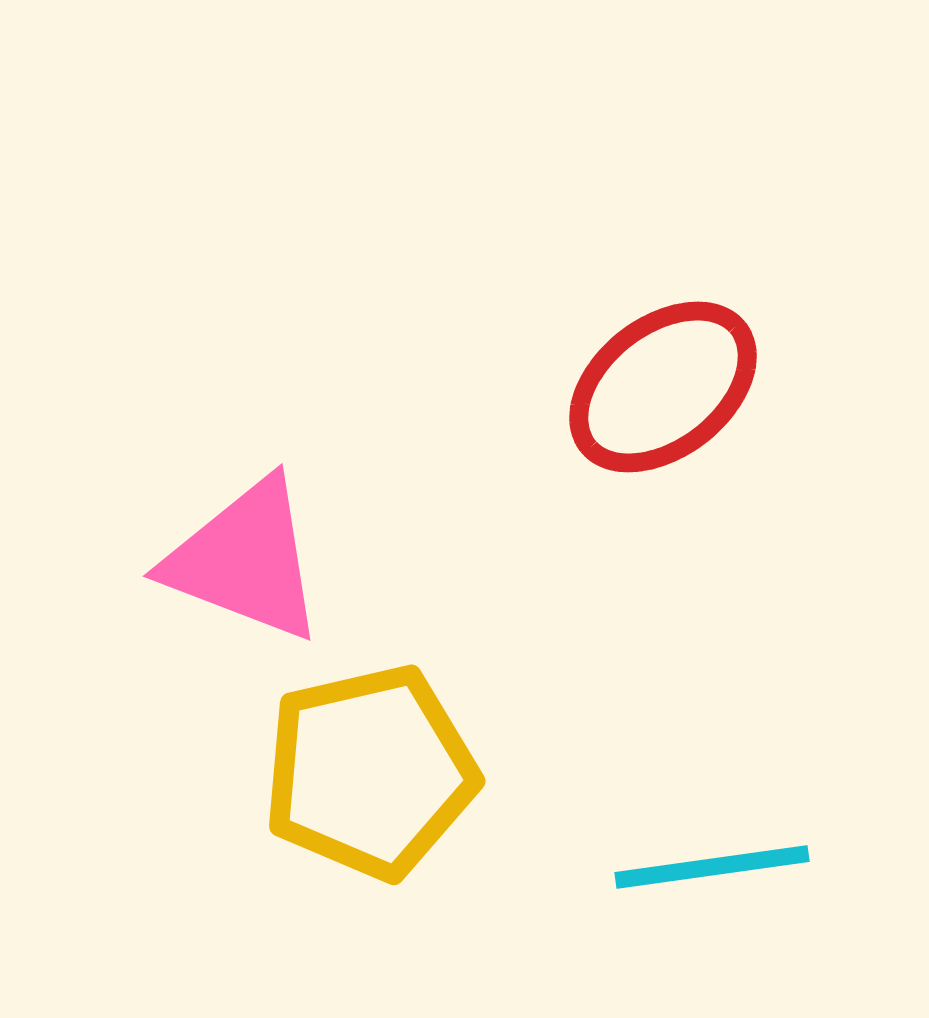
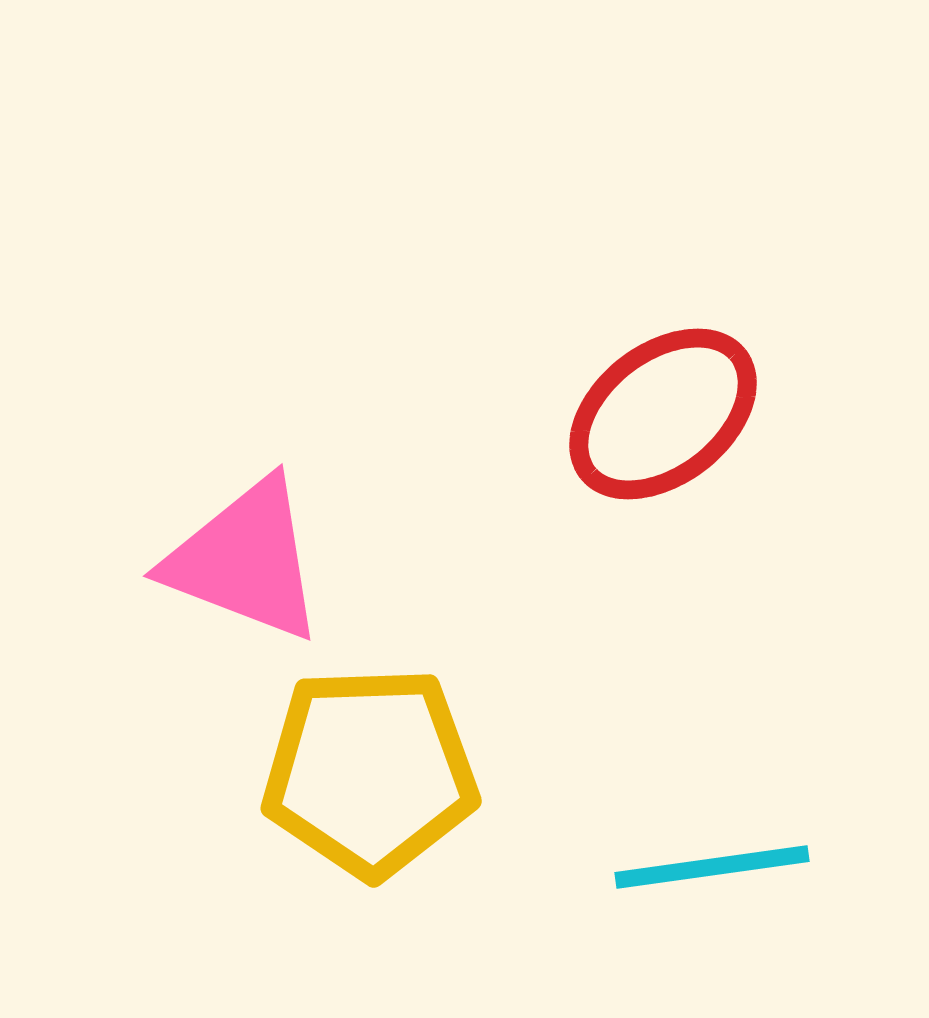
red ellipse: moved 27 px down
yellow pentagon: rotated 11 degrees clockwise
